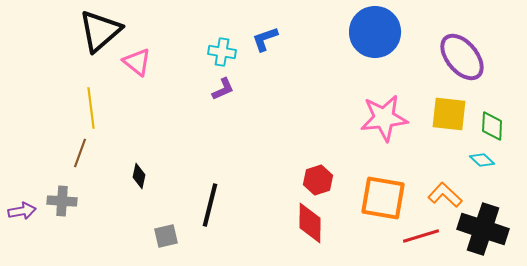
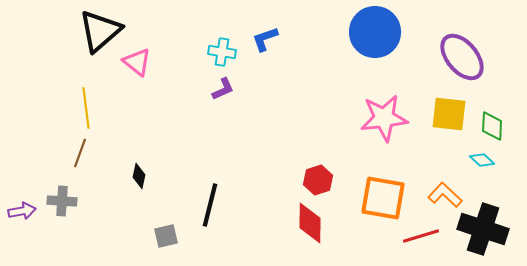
yellow line: moved 5 px left
